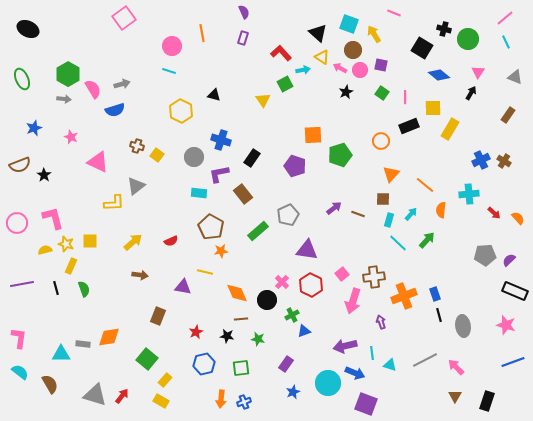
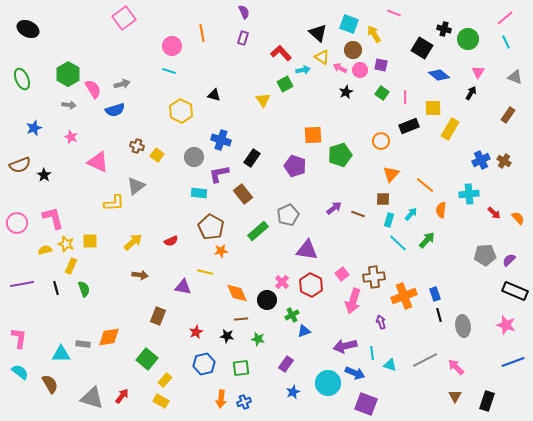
gray arrow at (64, 99): moved 5 px right, 6 px down
gray triangle at (95, 395): moved 3 px left, 3 px down
